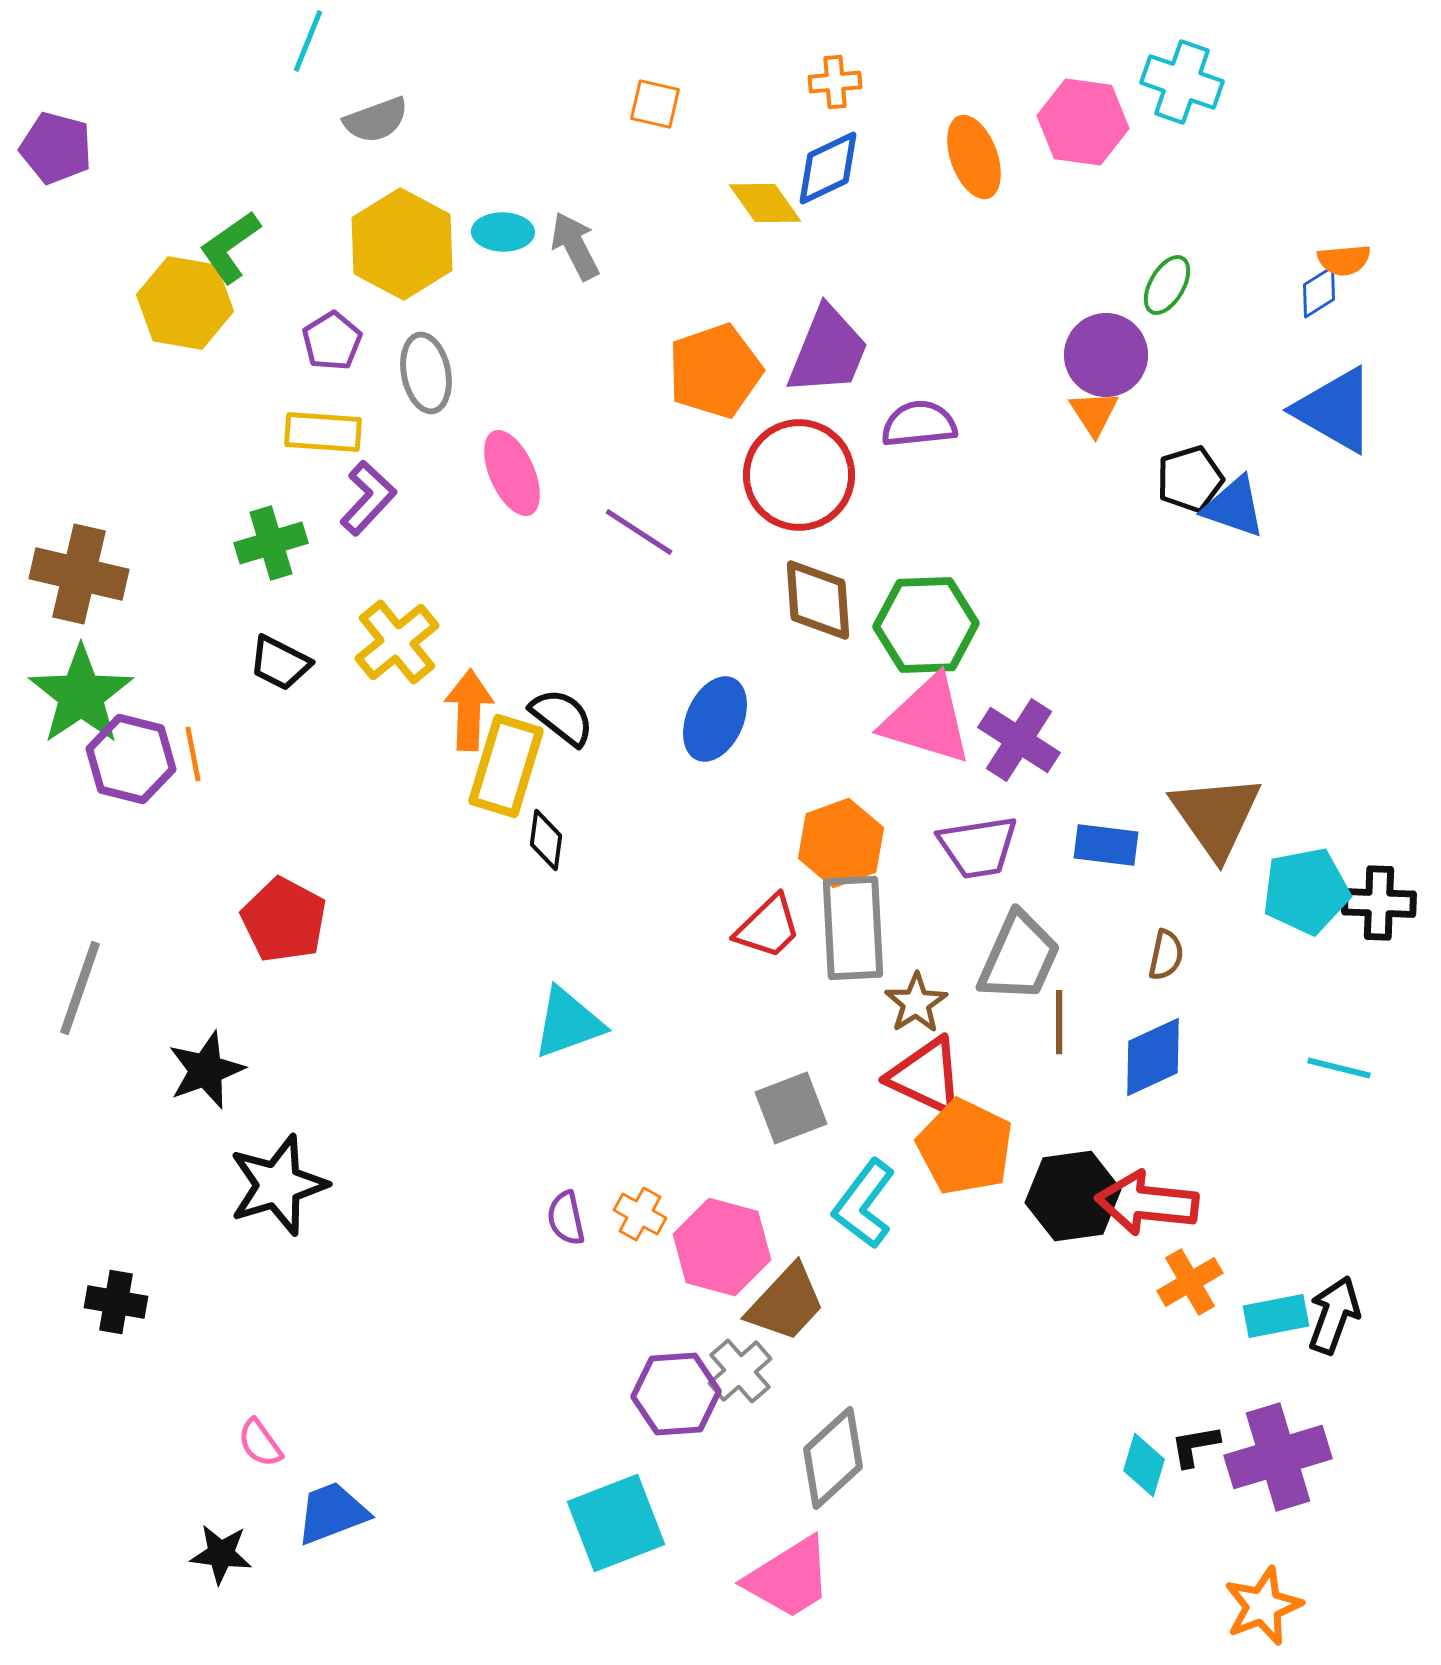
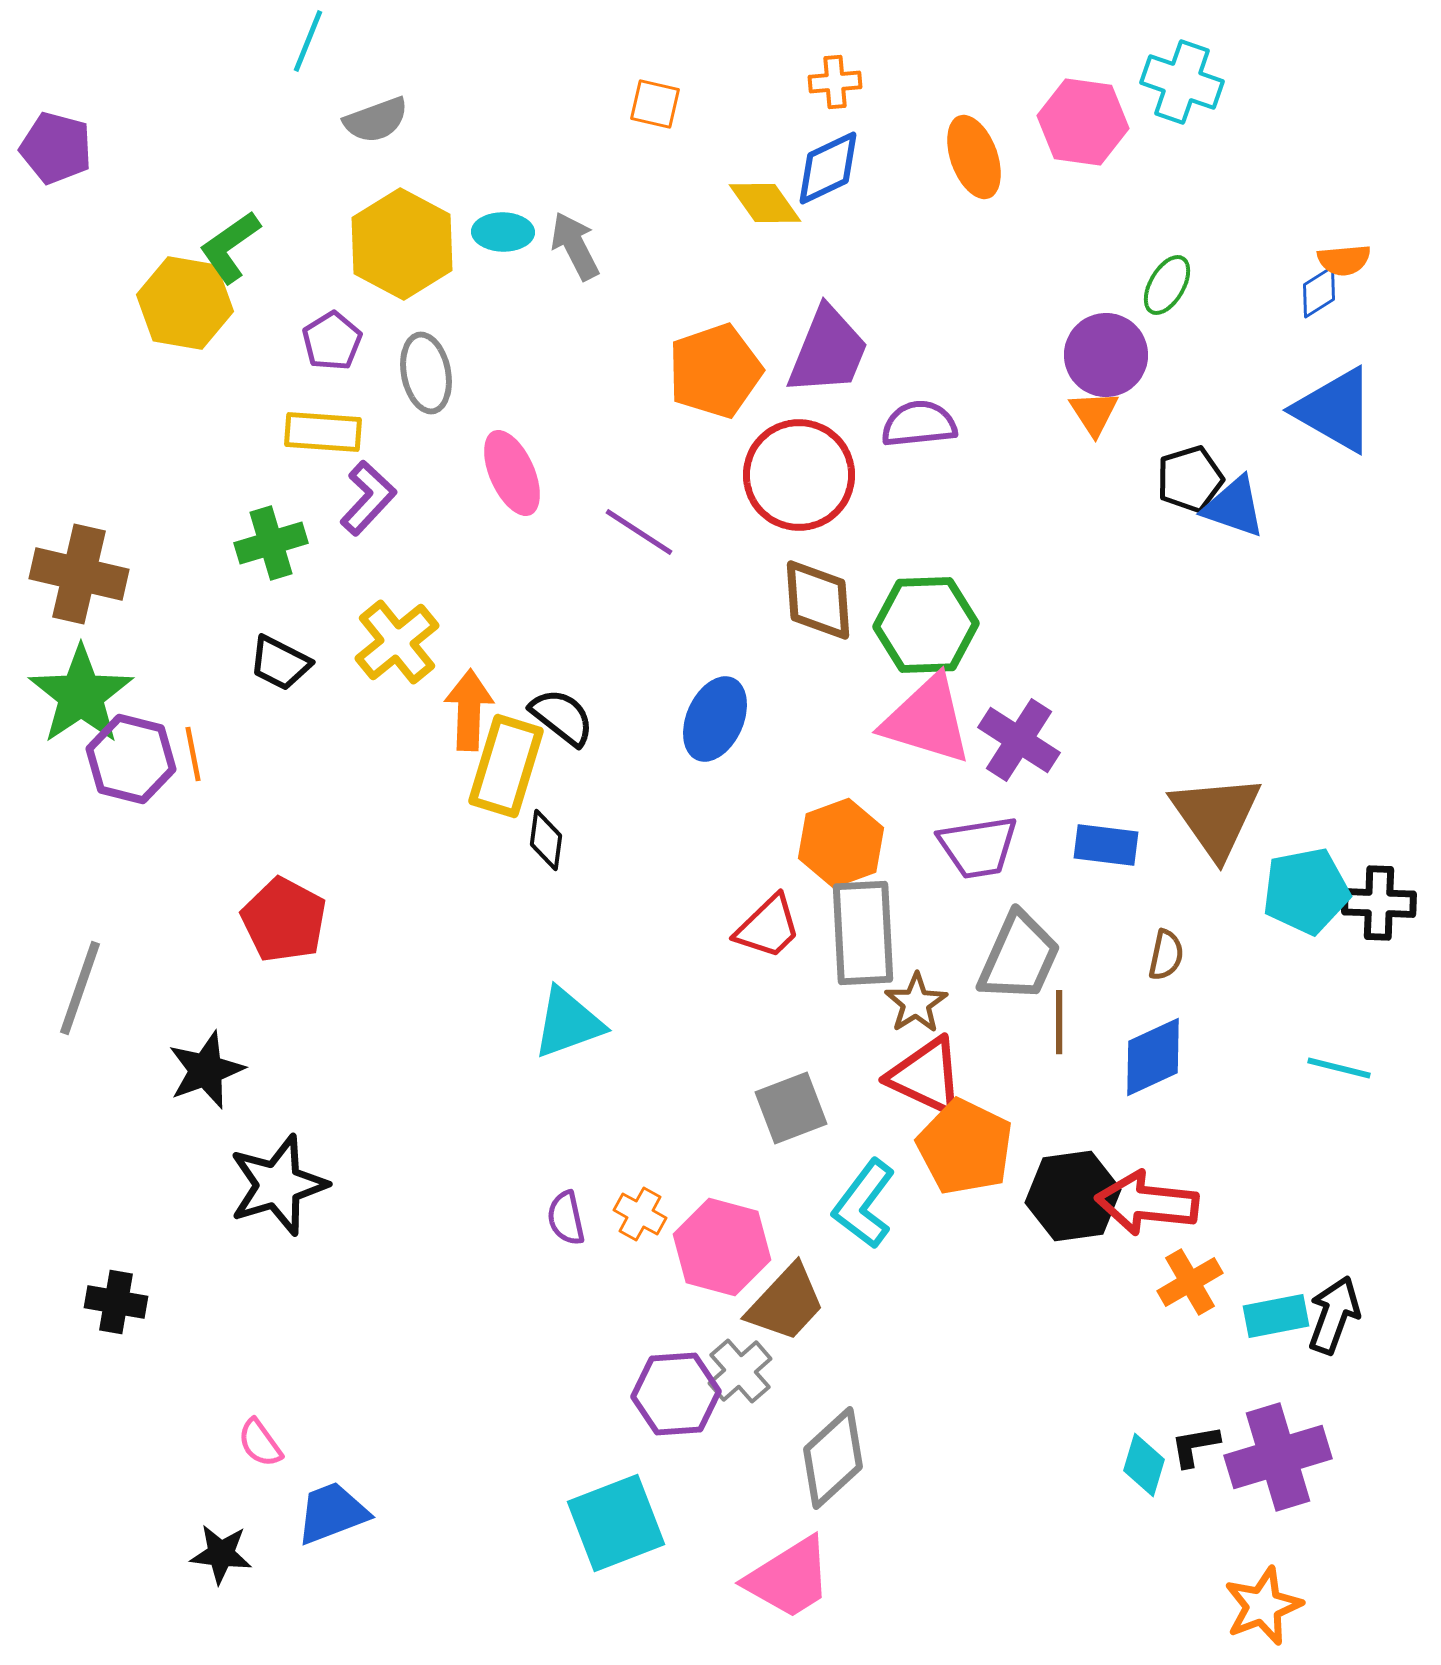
gray rectangle at (853, 928): moved 10 px right, 5 px down
